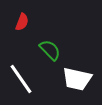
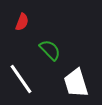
white trapezoid: moved 1 px left, 4 px down; rotated 60 degrees clockwise
